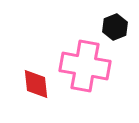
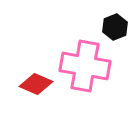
red diamond: rotated 60 degrees counterclockwise
